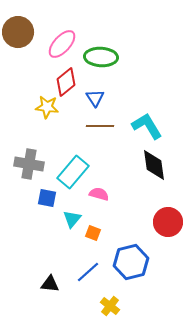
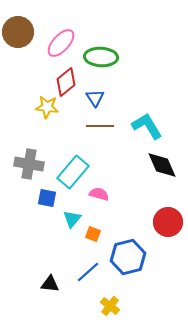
pink ellipse: moved 1 px left, 1 px up
black diamond: moved 8 px right; rotated 16 degrees counterclockwise
orange square: moved 1 px down
blue hexagon: moved 3 px left, 5 px up
